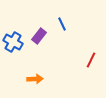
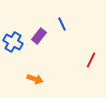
orange arrow: rotated 21 degrees clockwise
